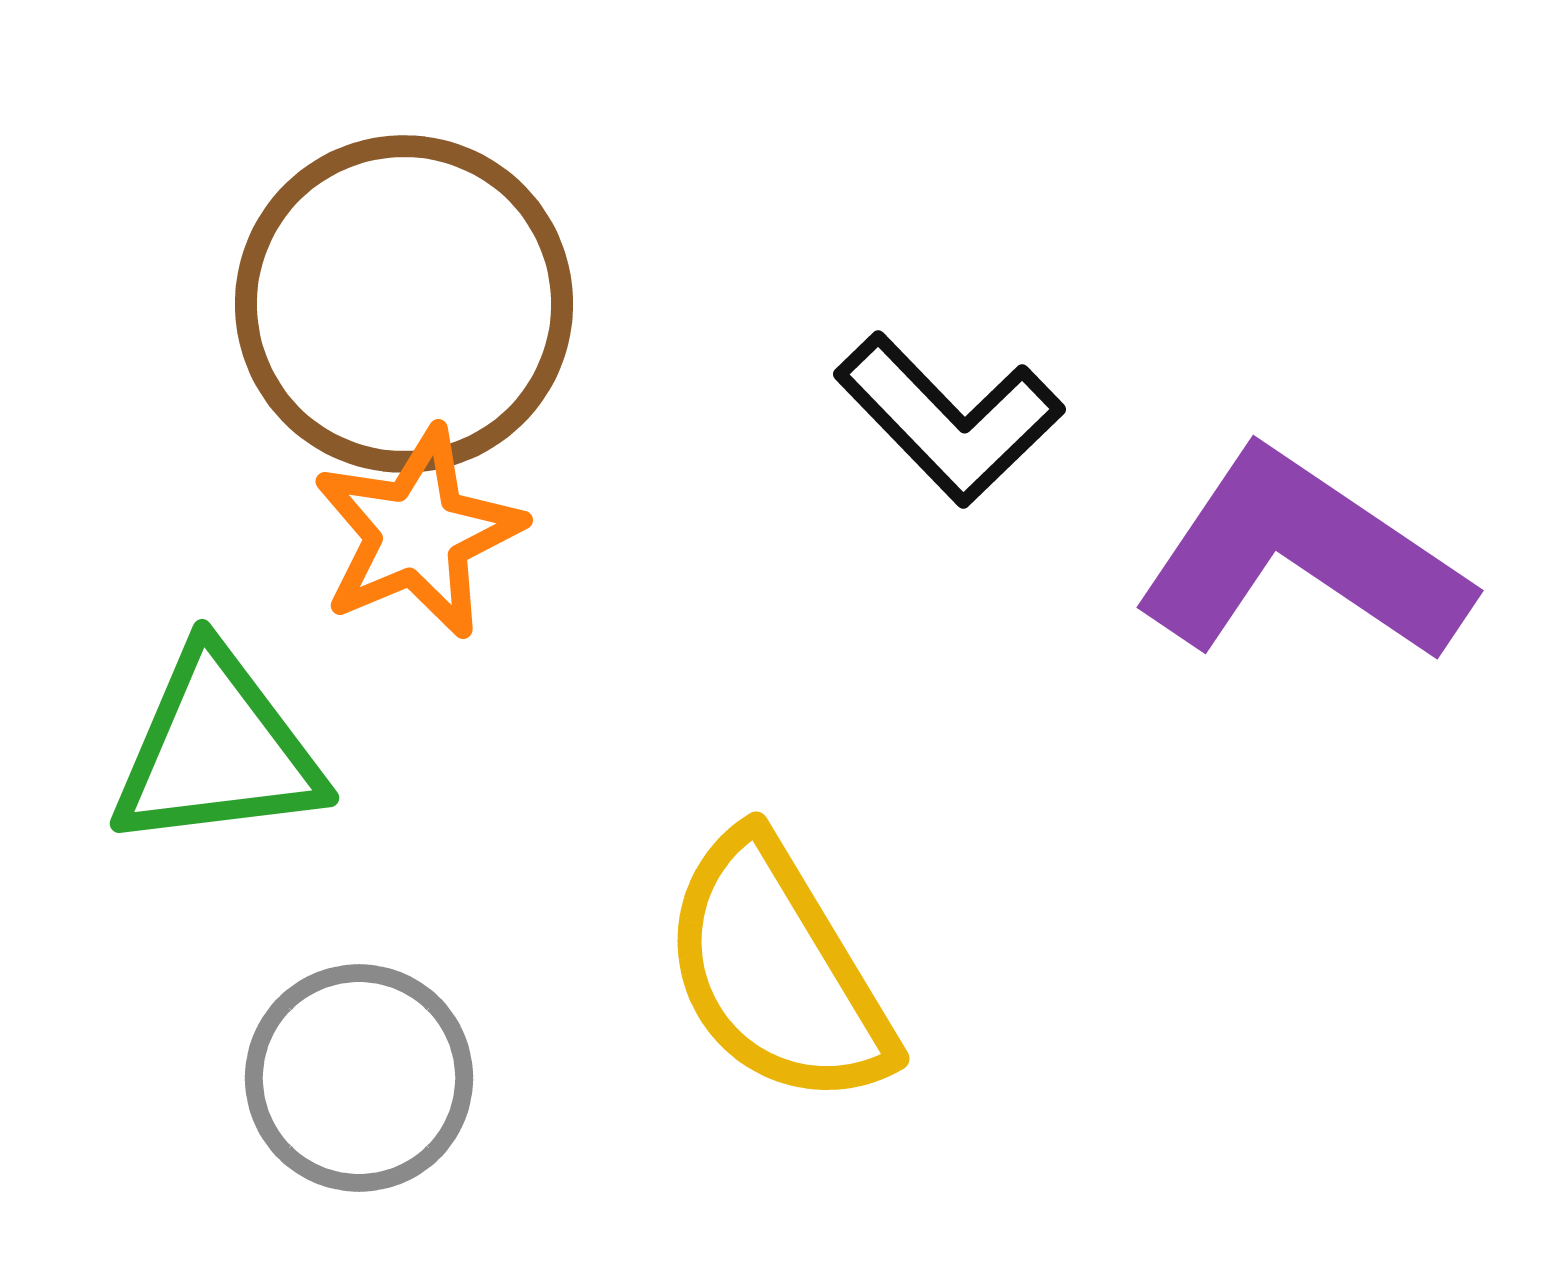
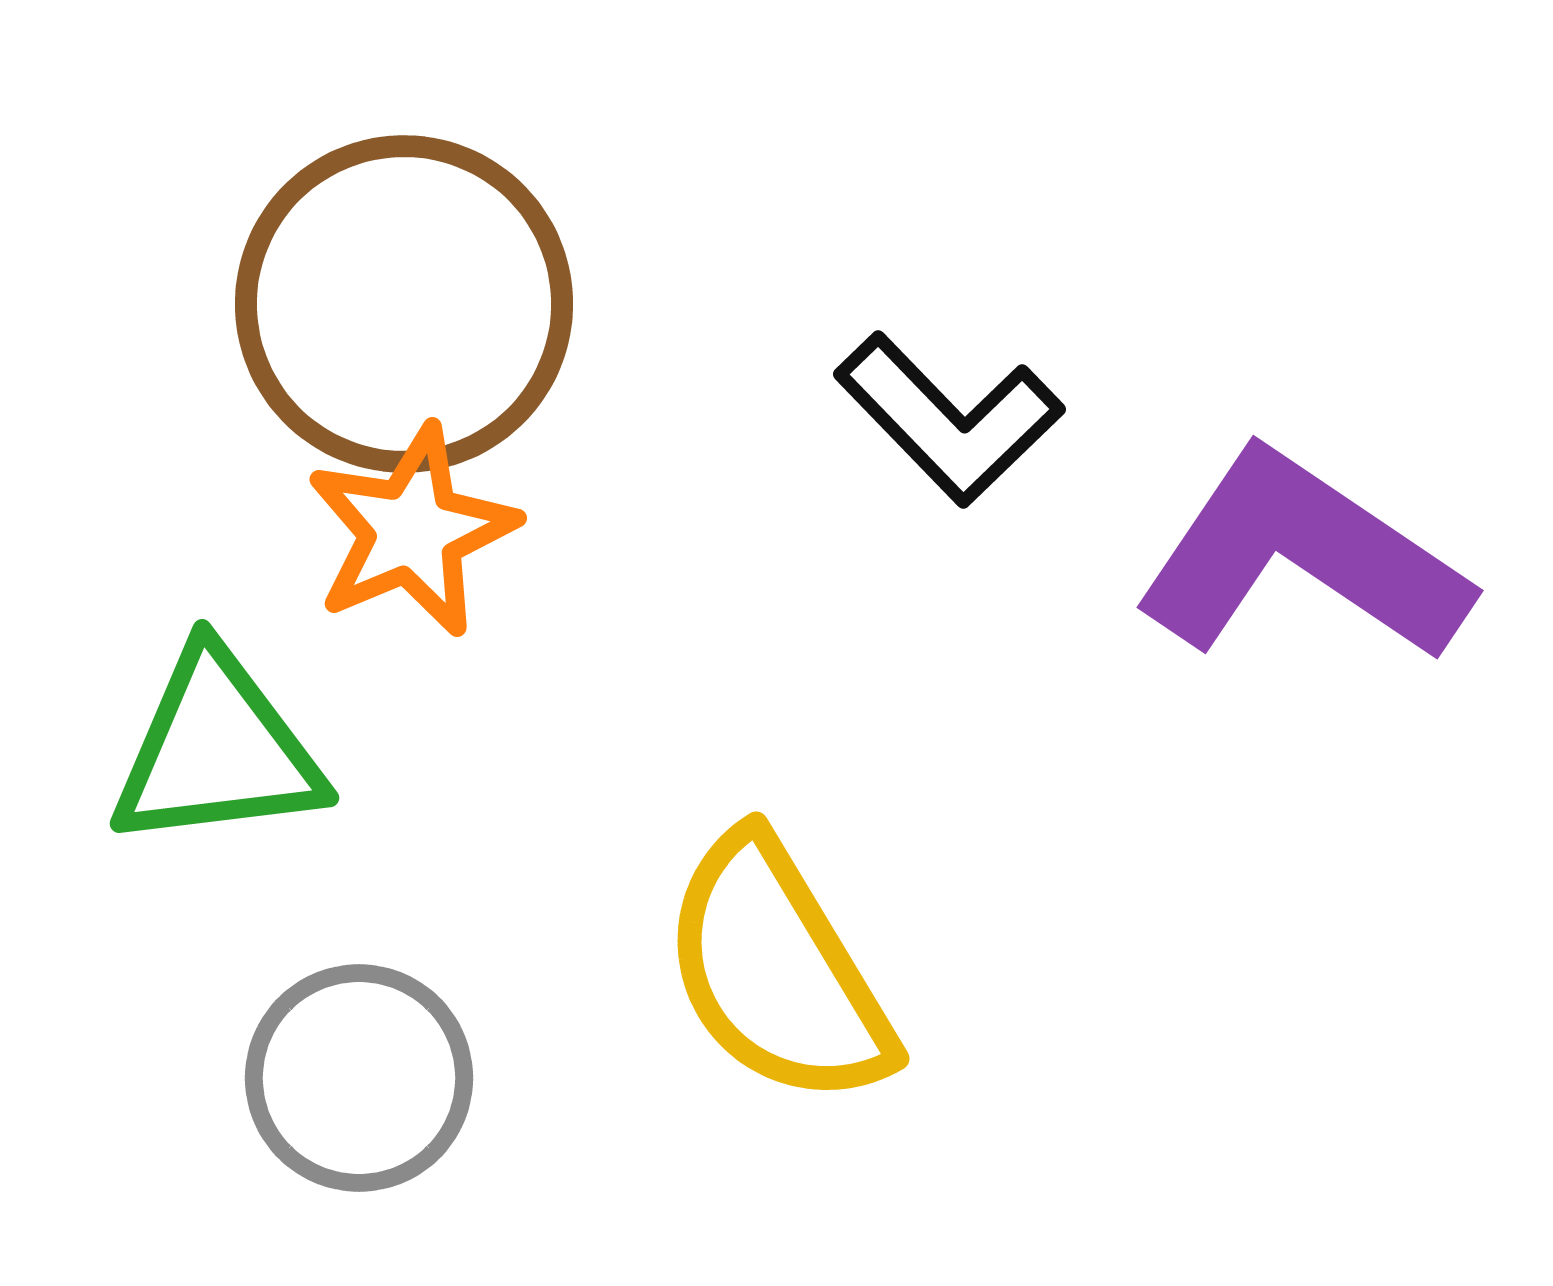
orange star: moved 6 px left, 2 px up
